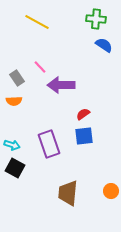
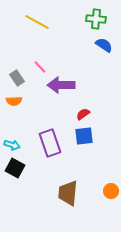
purple rectangle: moved 1 px right, 1 px up
